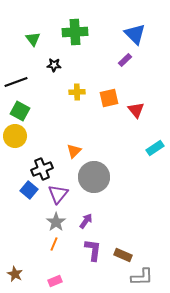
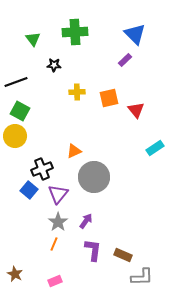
orange triangle: rotated 21 degrees clockwise
gray star: moved 2 px right
